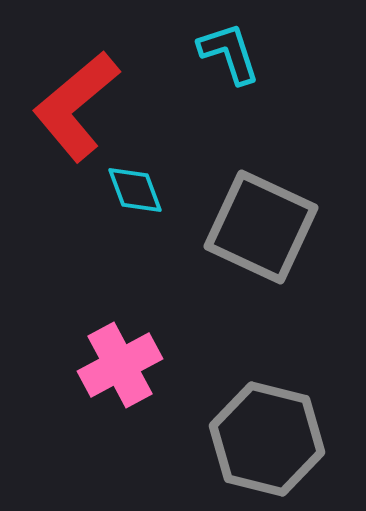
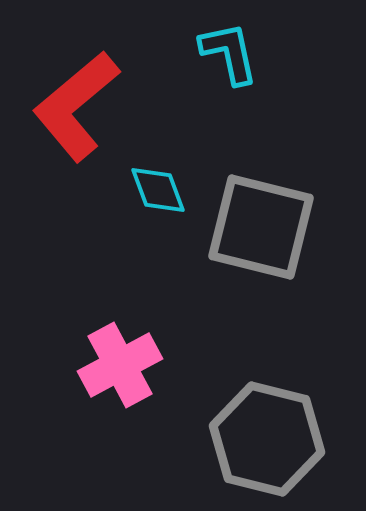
cyan L-shape: rotated 6 degrees clockwise
cyan diamond: moved 23 px right
gray square: rotated 11 degrees counterclockwise
